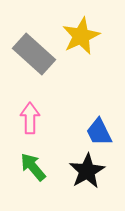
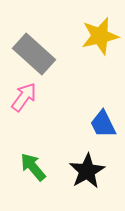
yellow star: moved 19 px right; rotated 12 degrees clockwise
pink arrow: moved 6 px left, 21 px up; rotated 36 degrees clockwise
blue trapezoid: moved 4 px right, 8 px up
